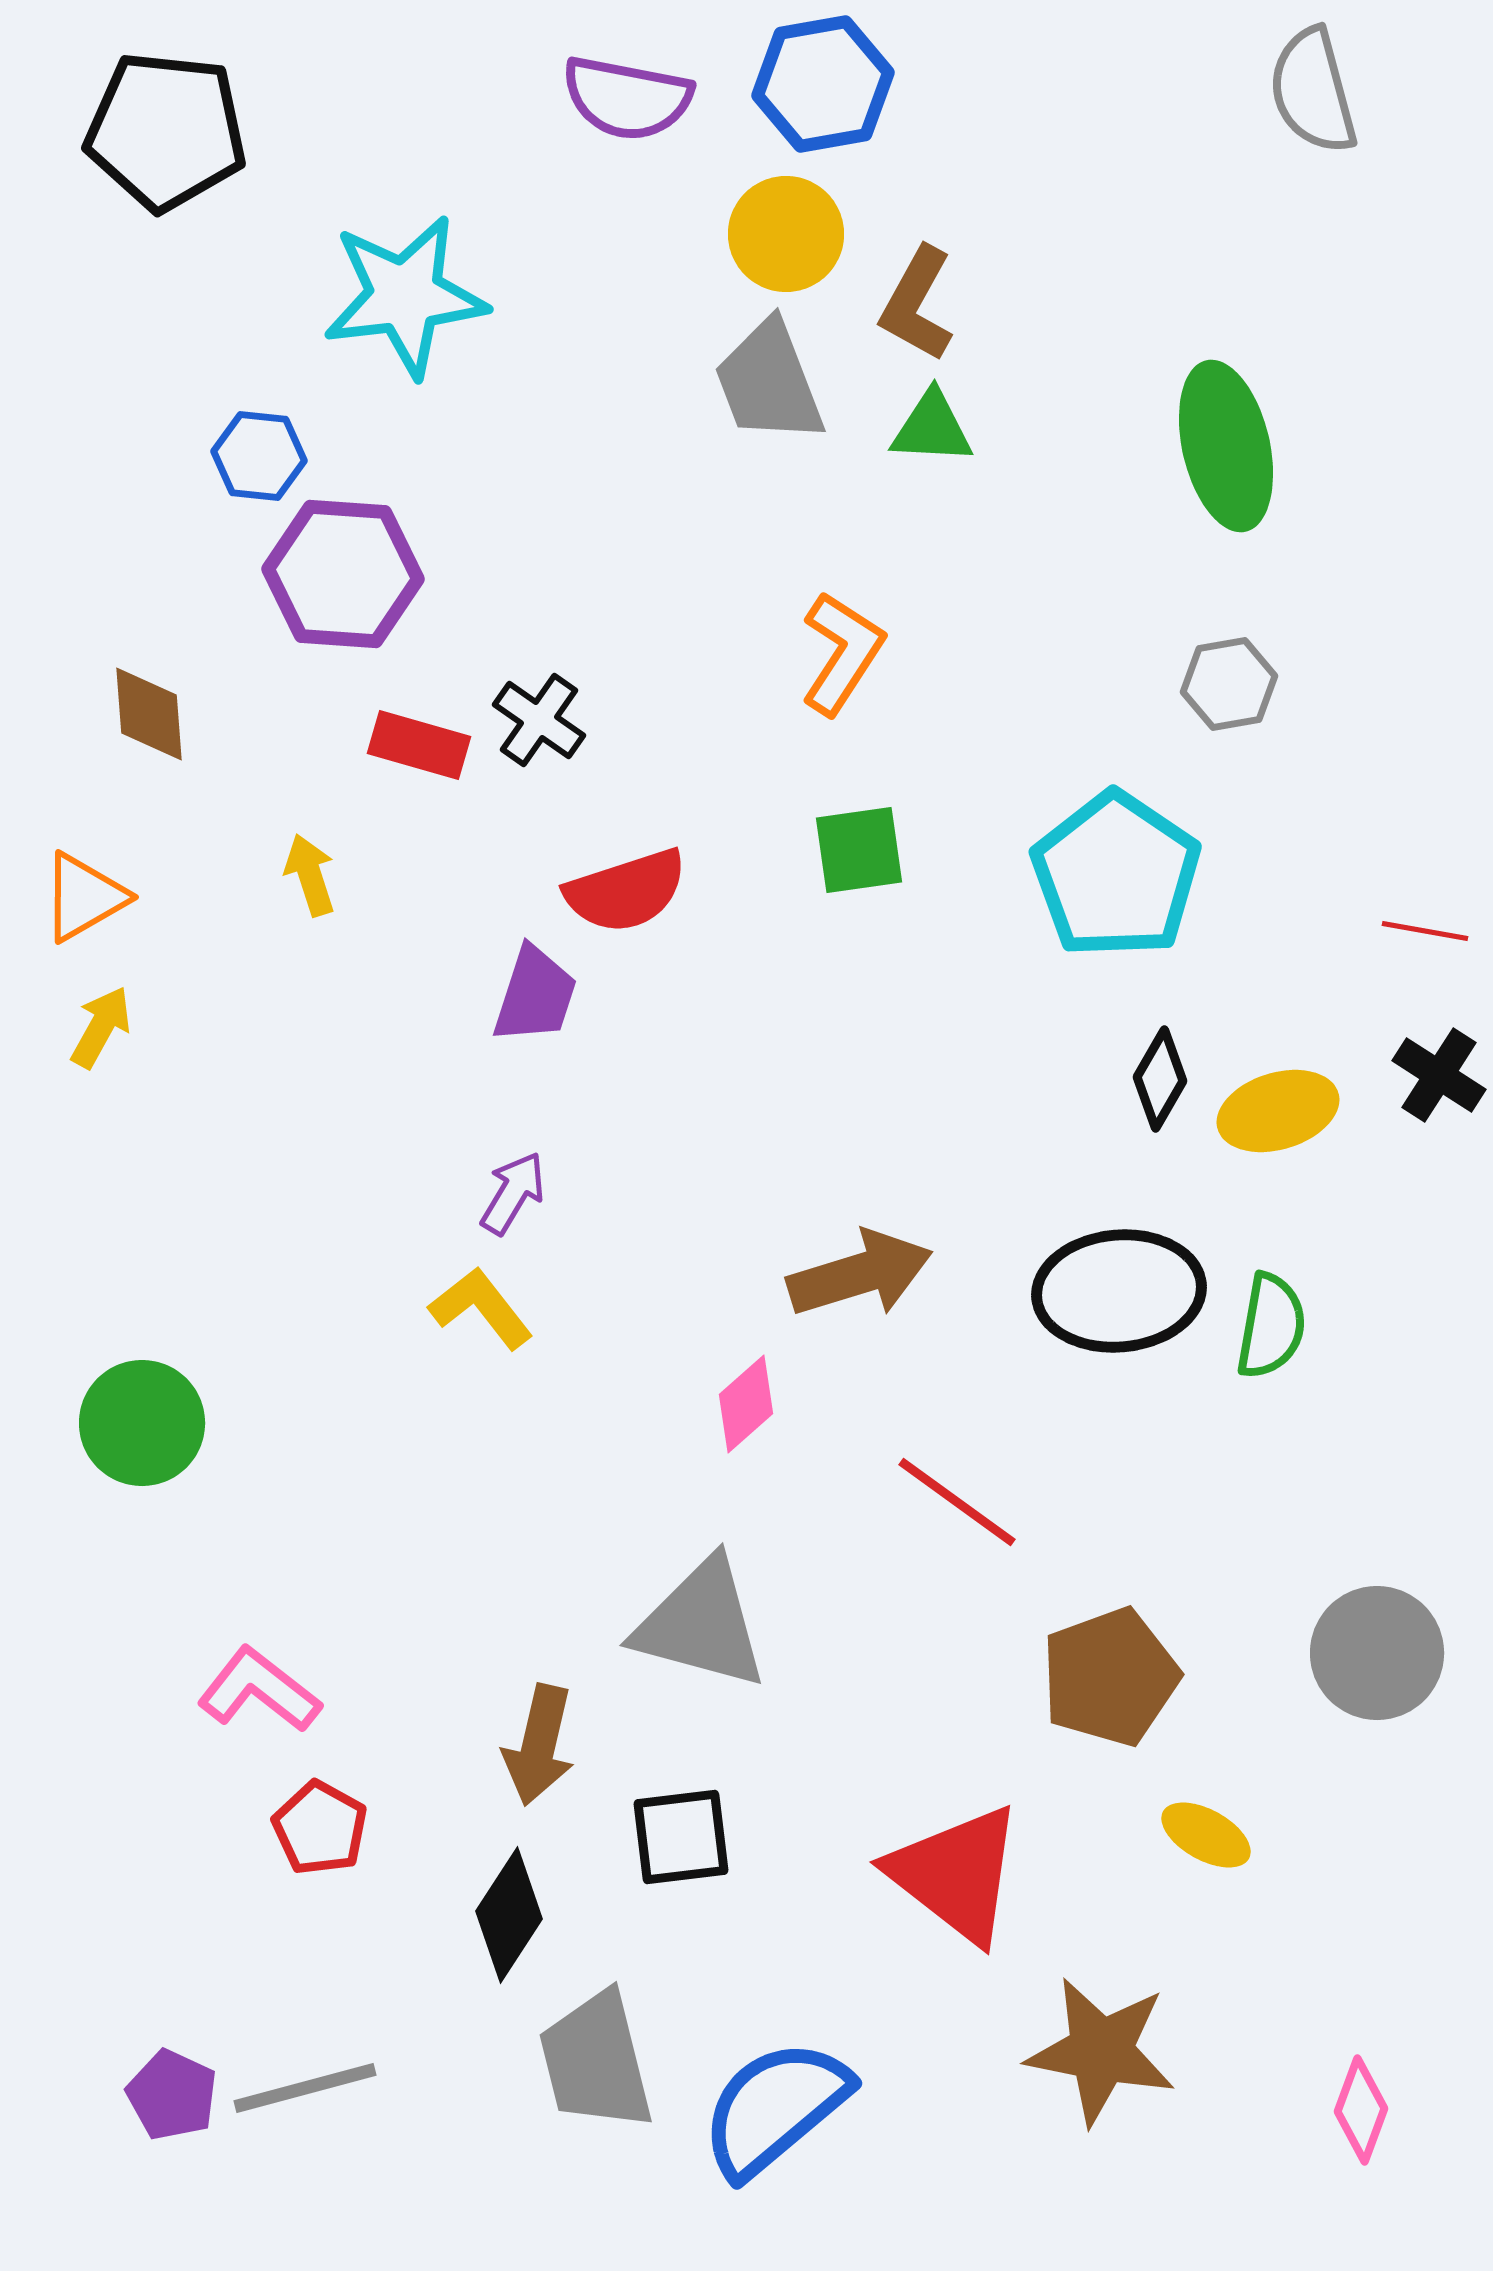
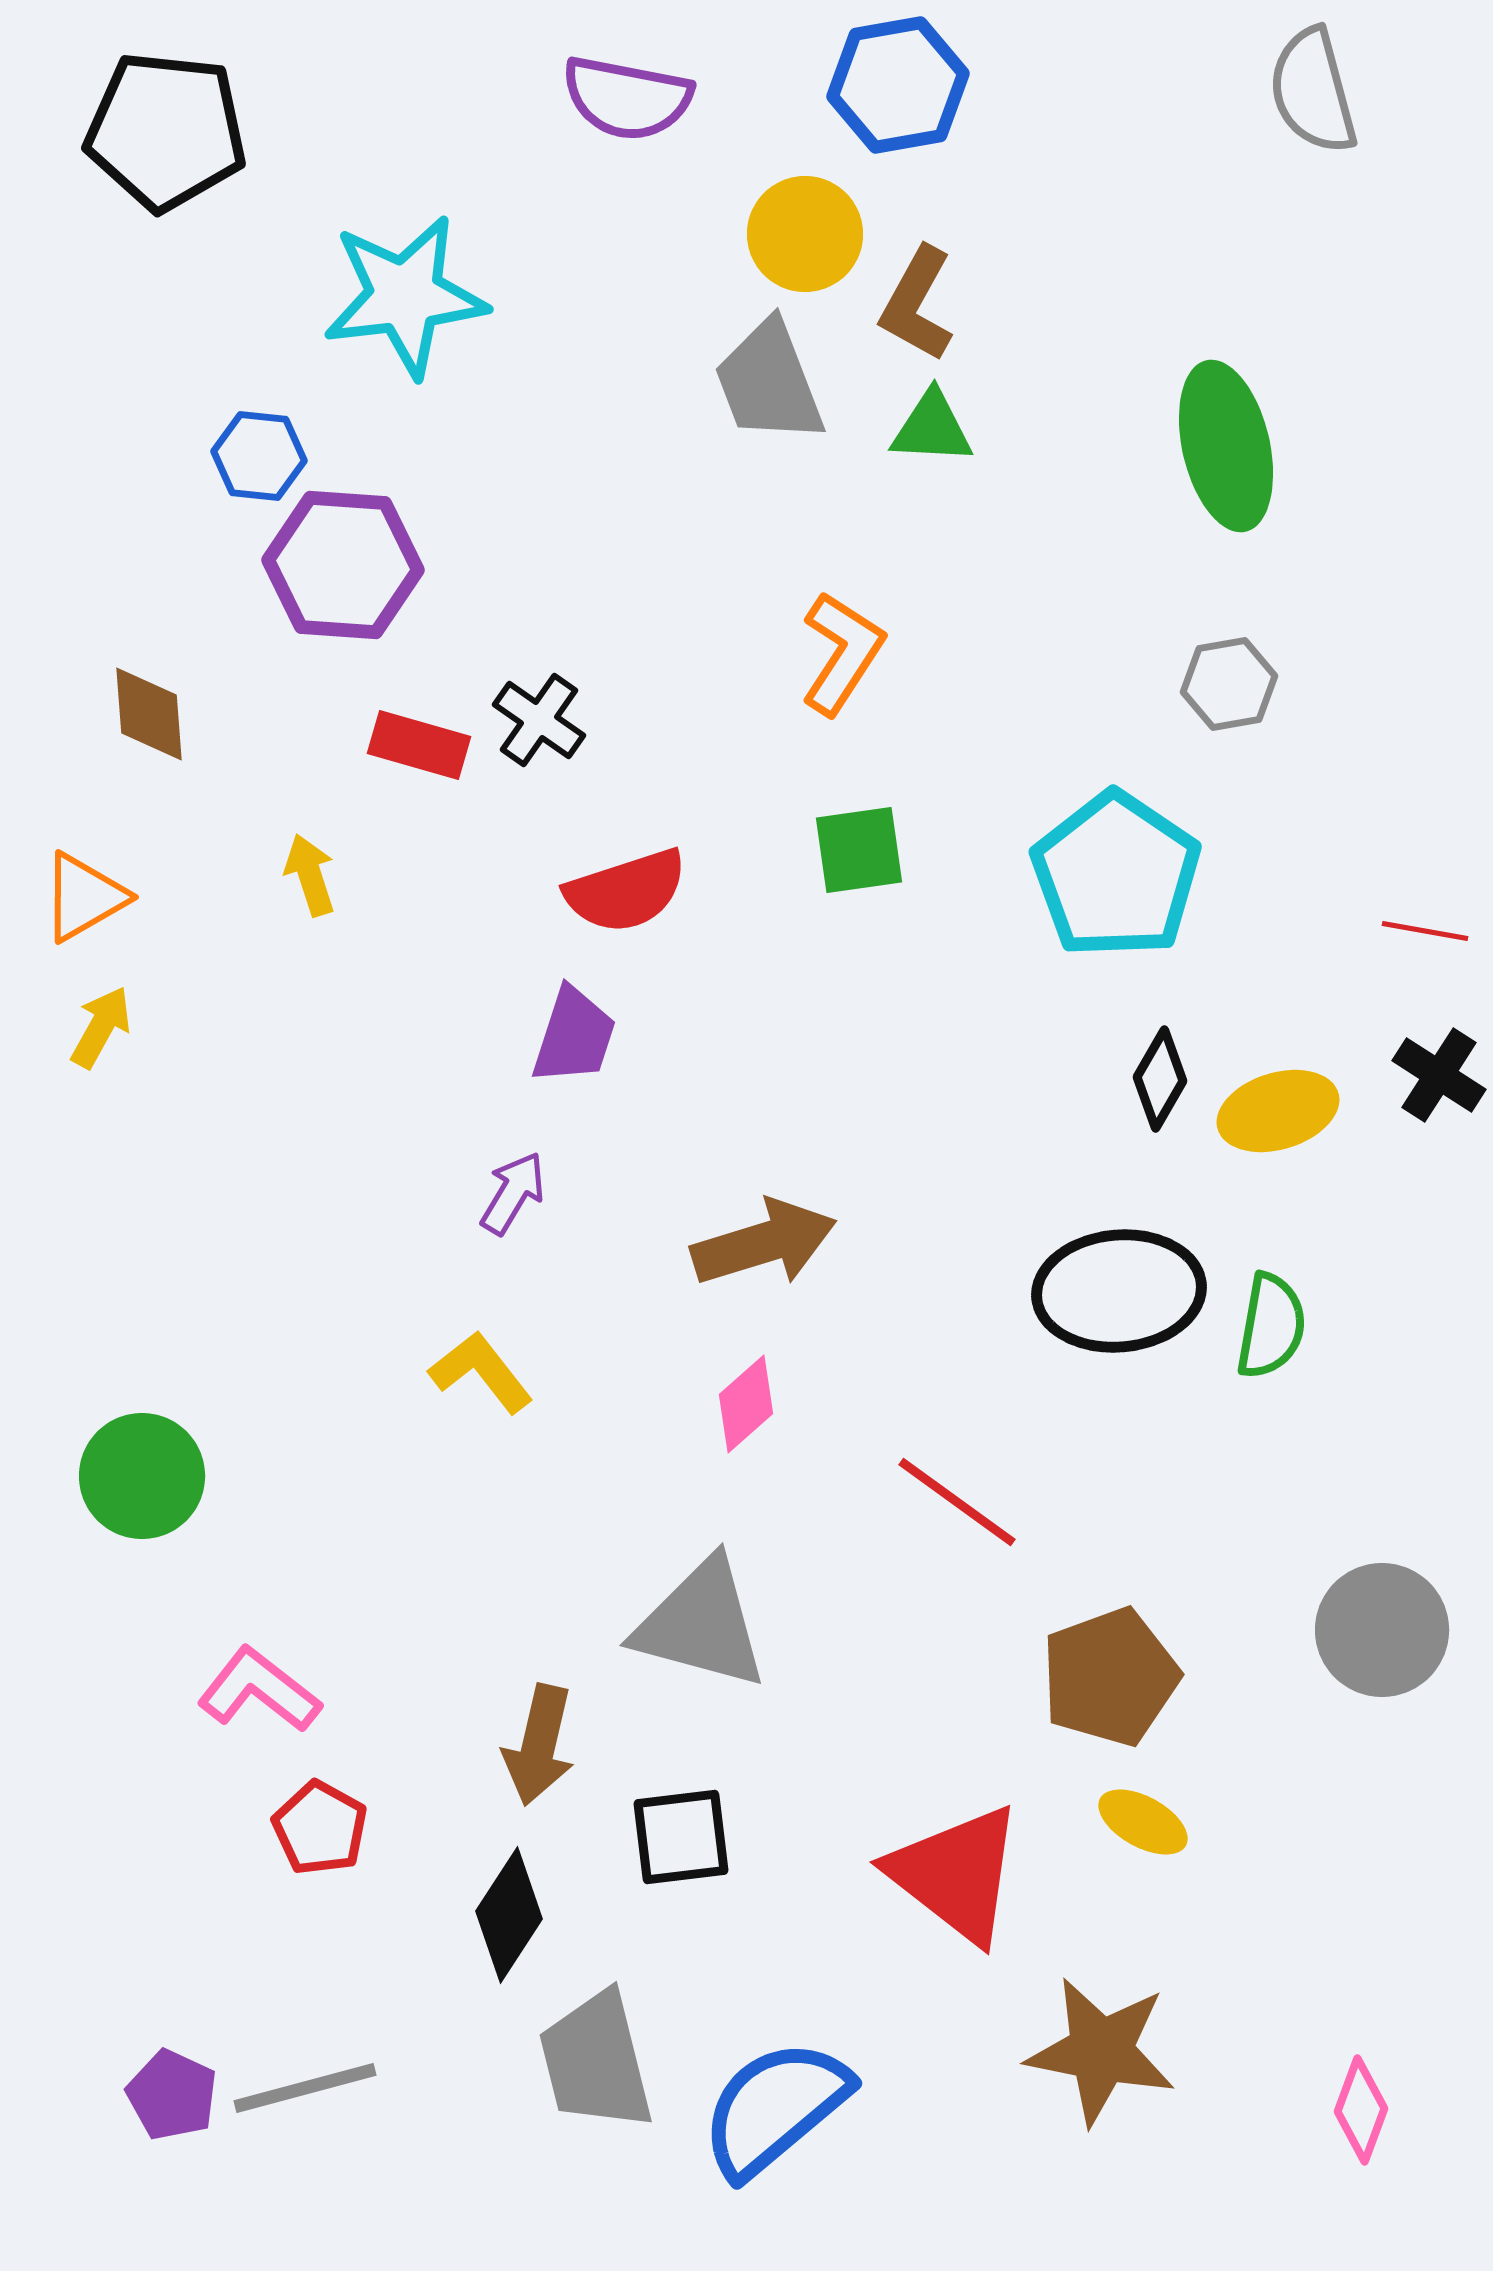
blue hexagon at (823, 84): moved 75 px right, 1 px down
yellow circle at (786, 234): moved 19 px right
purple hexagon at (343, 574): moved 9 px up
purple trapezoid at (535, 995): moved 39 px right, 41 px down
brown arrow at (860, 1274): moved 96 px left, 31 px up
yellow L-shape at (481, 1308): moved 64 px down
green circle at (142, 1423): moved 53 px down
gray circle at (1377, 1653): moved 5 px right, 23 px up
yellow ellipse at (1206, 1835): moved 63 px left, 13 px up
